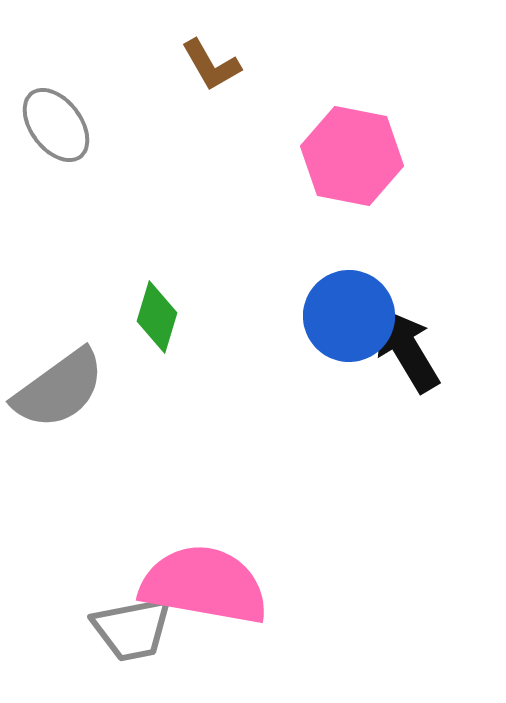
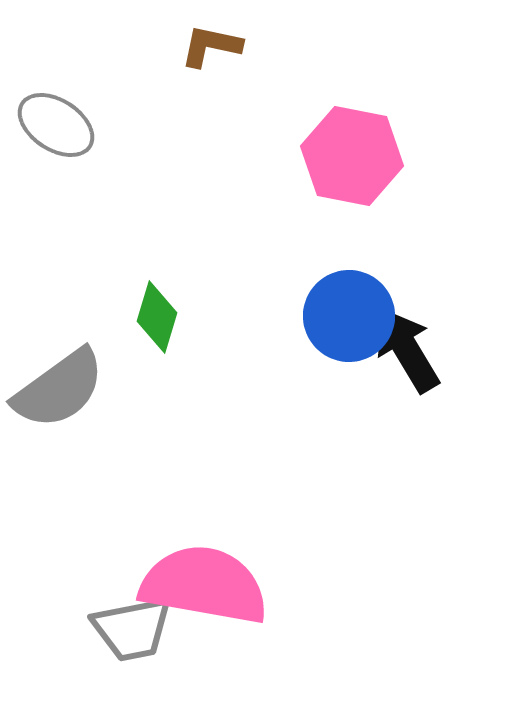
brown L-shape: moved 19 px up; rotated 132 degrees clockwise
gray ellipse: rotated 20 degrees counterclockwise
